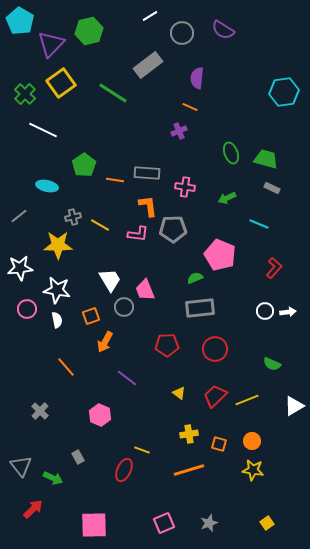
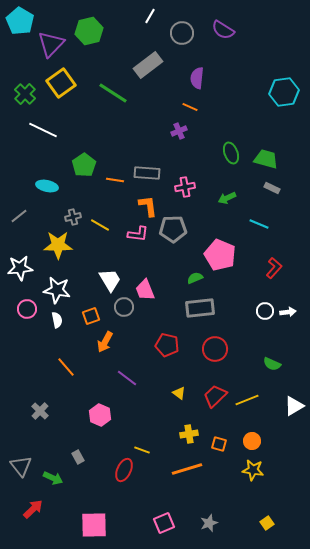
white line at (150, 16): rotated 28 degrees counterclockwise
pink cross at (185, 187): rotated 18 degrees counterclockwise
red pentagon at (167, 345): rotated 15 degrees clockwise
orange line at (189, 470): moved 2 px left, 1 px up
